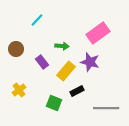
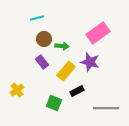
cyan line: moved 2 px up; rotated 32 degrees clockwise
brown circle: moved 28 px right, 10 px up
yellow cross: moved 2 px left
